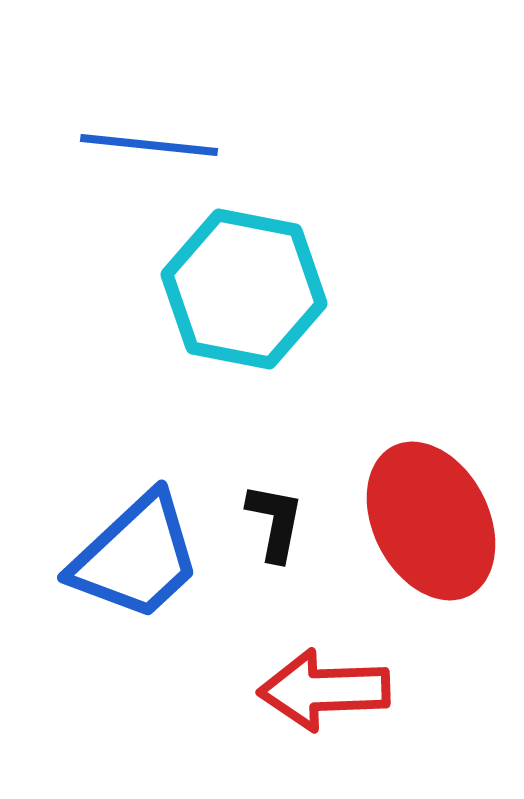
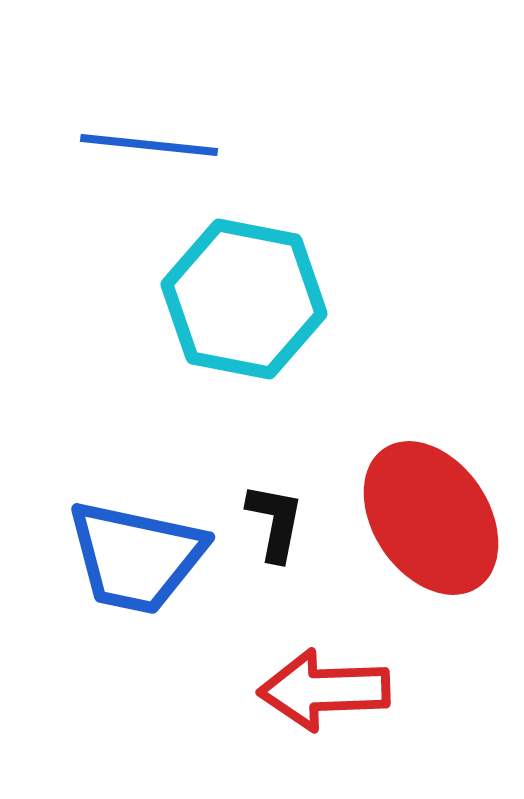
cyan hexagon: moved 10 px down
red ellipse: moved 3 px up; rotated 7 degrees counterclockwise
blue trapezoid: rotated 55 degrees clockwise
